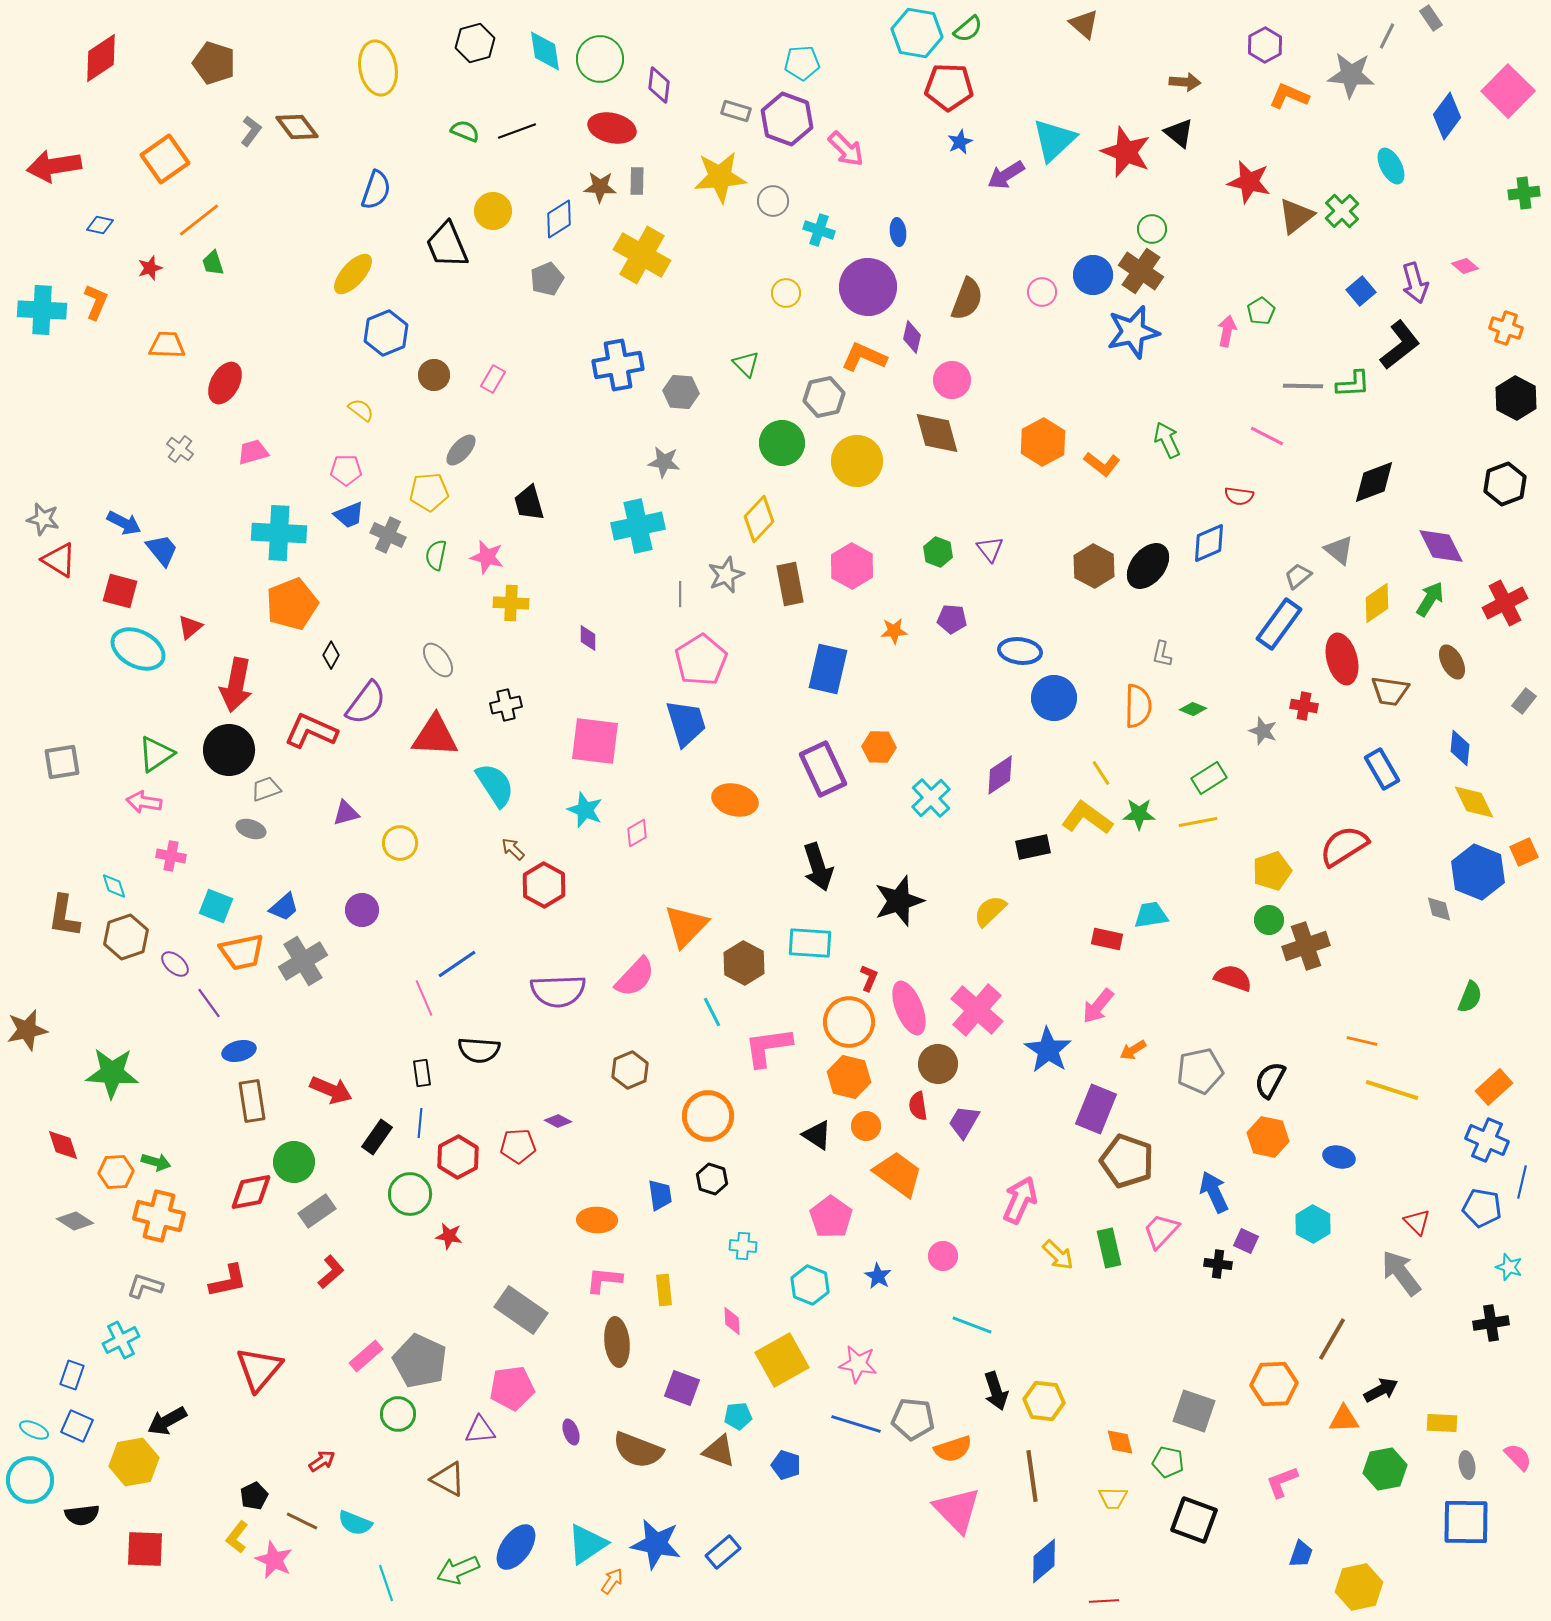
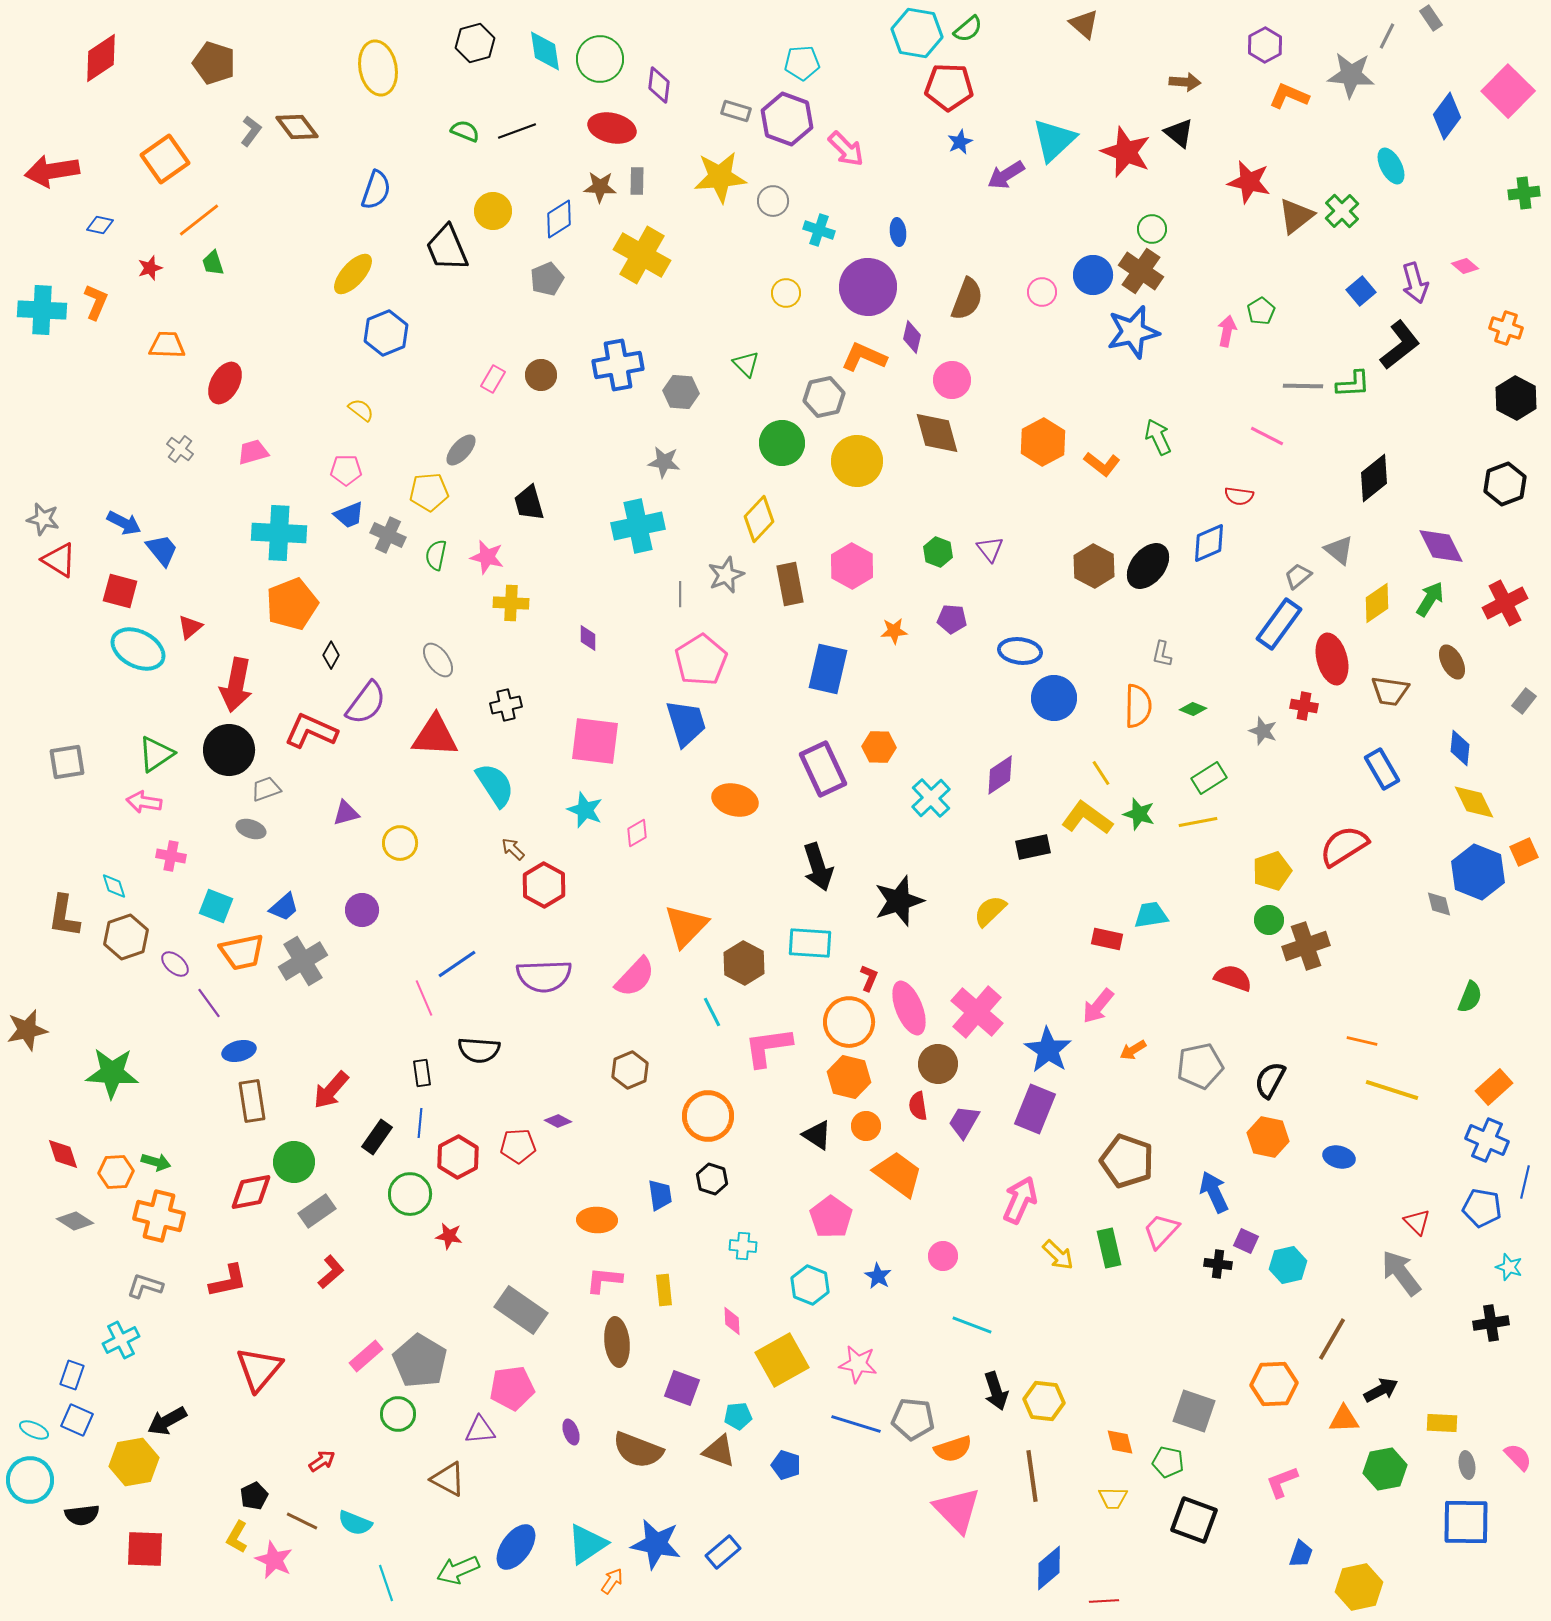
red arrow at (54, 166): moved 2 px left, 5 px down
black trapezoid at (447, 245): moved 3 px down
brown circle at (434, 375): moved 107 px right
green arrow at (1167, 440): moved 9 px left, 3 px up
black diamond at (1374, 482): moved 4 px up; rotated 18 degrees counterclockwise
red ellipse at (1342, 659): moved 10 px left
gray square at (62, 762): moved 5 px right
green star at (1139, 814): rotated 16 degrees clockwise
gray diamond at (1439, 909): moved 5 px up
purple semicircle at (558, 991): moved 14 px left, 15 px up
pink cross at (977, 1010): moved 2 px down
gray pentagon at (1200, 1071): moved 5 px up
red arrow at (331, 1090): rotated 108 degrees clockwise
purple rectangle at (1096, 1109): moved 61 px left
red diamond at (63, 1145): moved 9 px down
blue line at (1522, 1182): moved 3 px right
cyan hexagon at (1313, 1224): moved 25 px left, 41 px down; rotated 18 degrees clockwise
gray pentagon at (420, 1361): rotated 6 degrees clockwise
blue square at (77, 1426): moved 6 px up
yellow L-shape at (237, 1537): rotated 8 degrees counterclockwise
blue diamond at (1044, 1561): moved 5 px right, 7 px down
